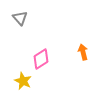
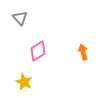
pink diamond: moved 3 px left, 8 px up
yellow star: moved 1 px right, 1 px down
